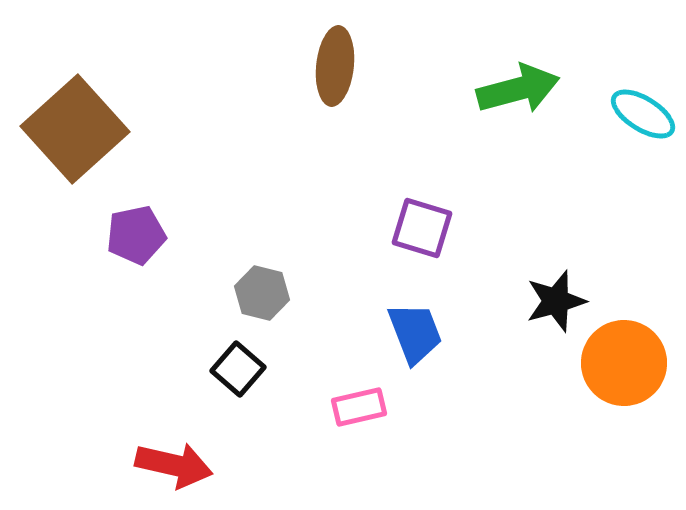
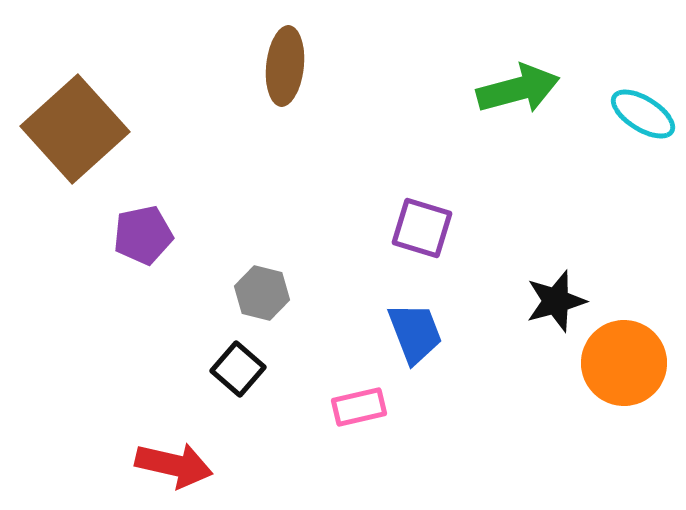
brown ellipse: moved 50 px left
purple pentagon: moved 7 px right
